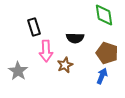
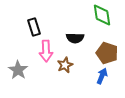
green diamond: moved 2 px left
gray star: moved 1 px up
